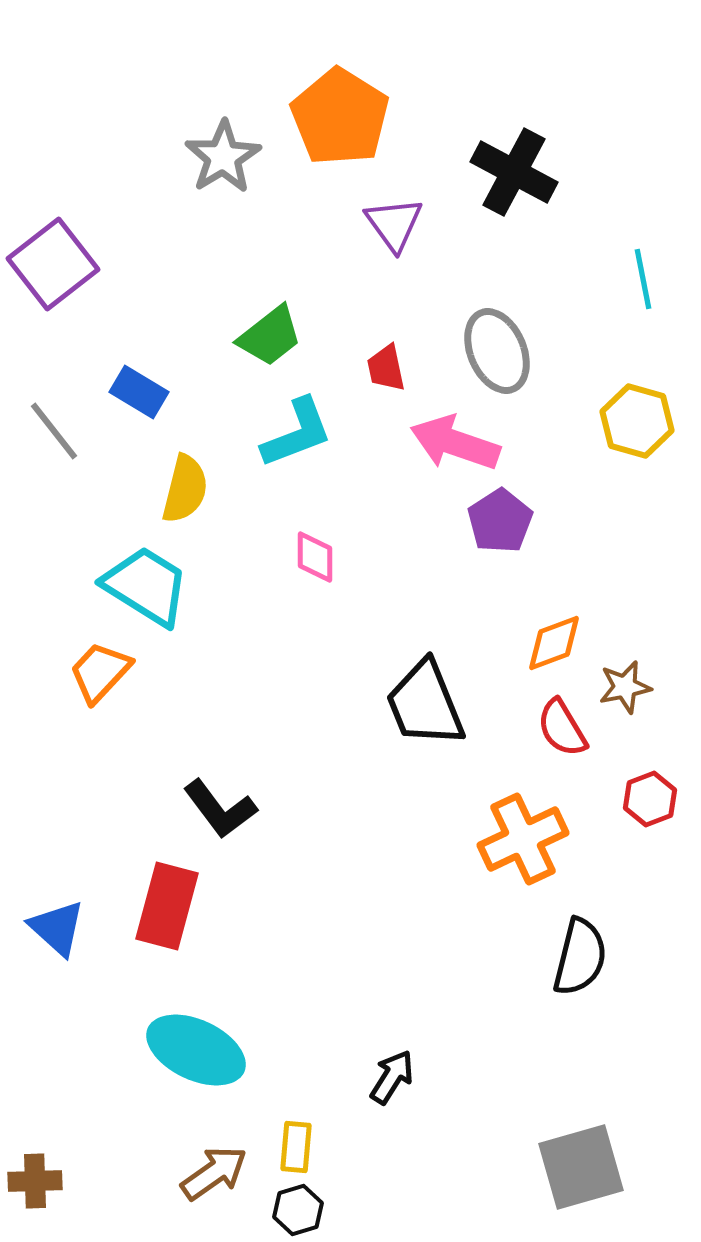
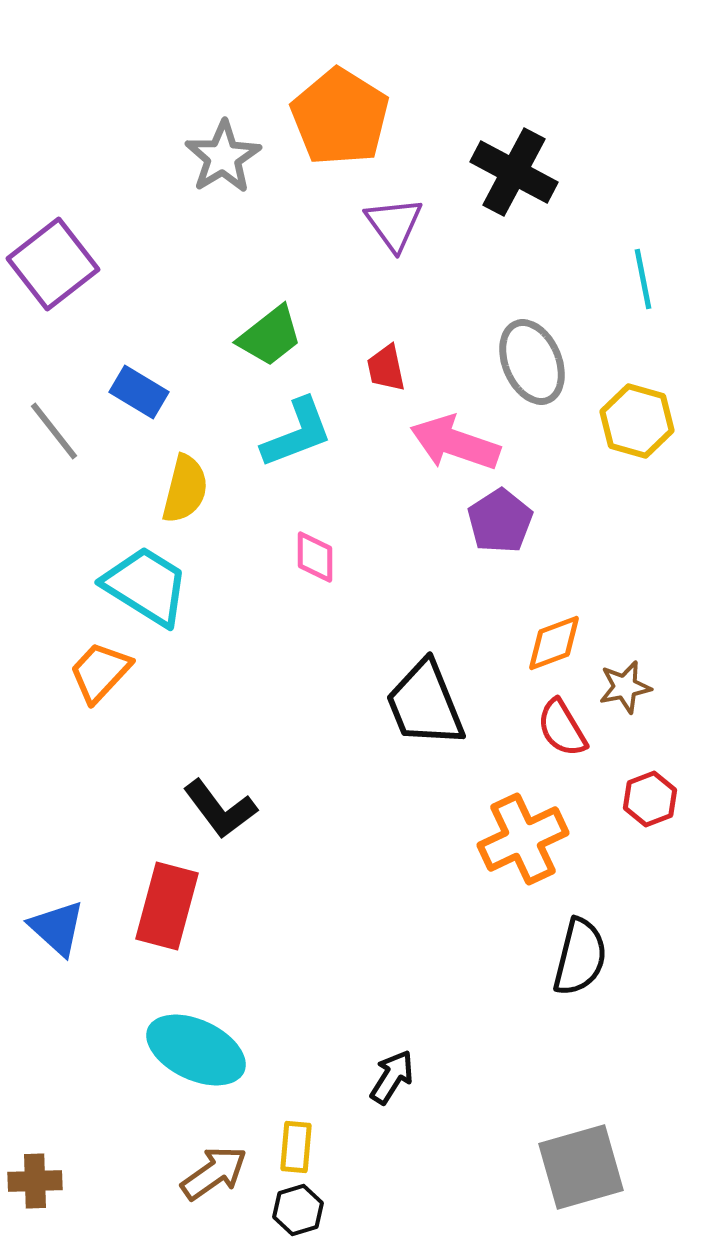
gray ellipse: moved 35 px right, 11 px down
